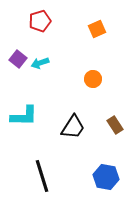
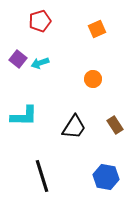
black trapezoid: moved 1 px right
